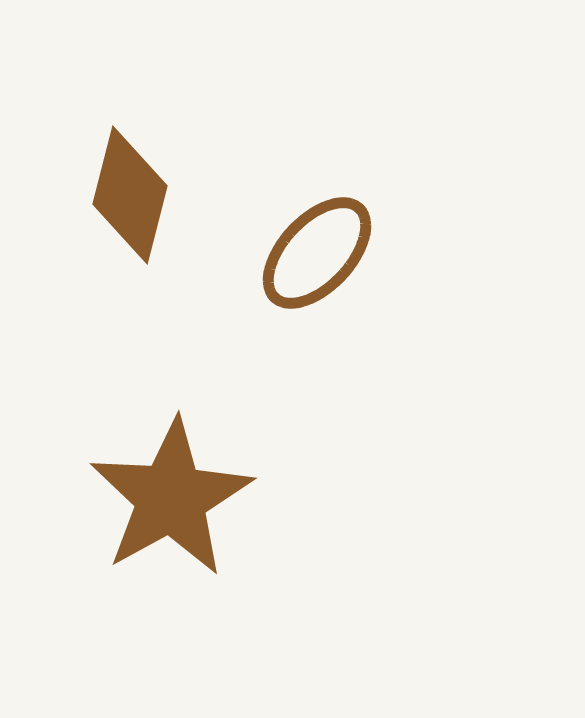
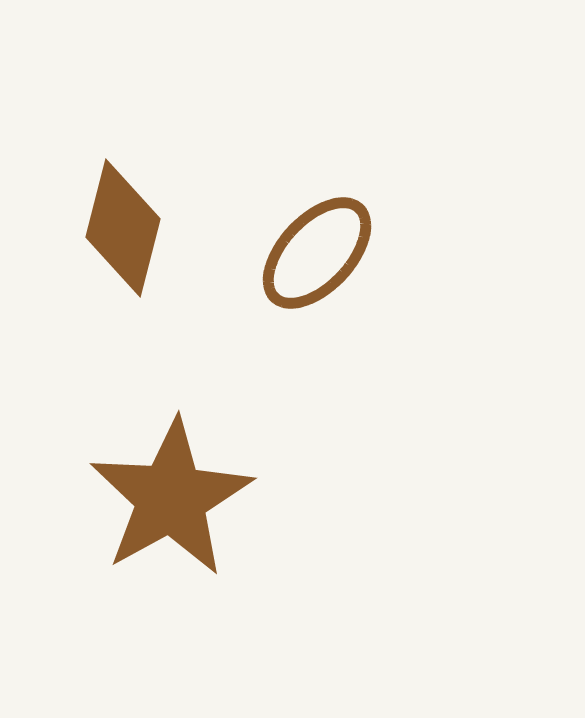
brown diamond: moved 7 px left, 33 px down
